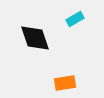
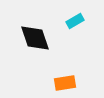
cyan rectangle: moved 2 px down
